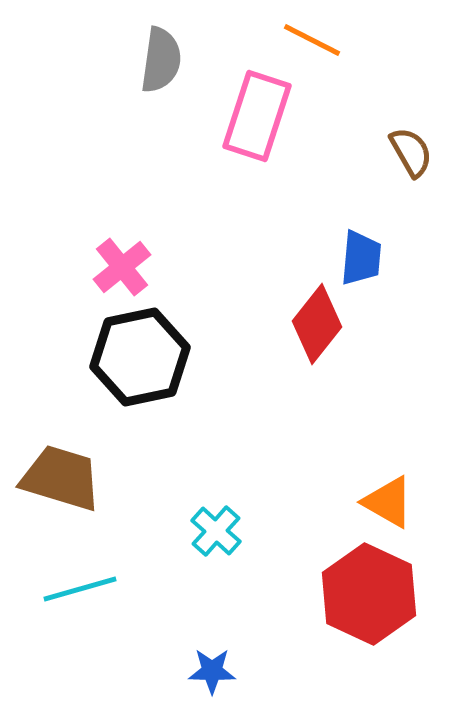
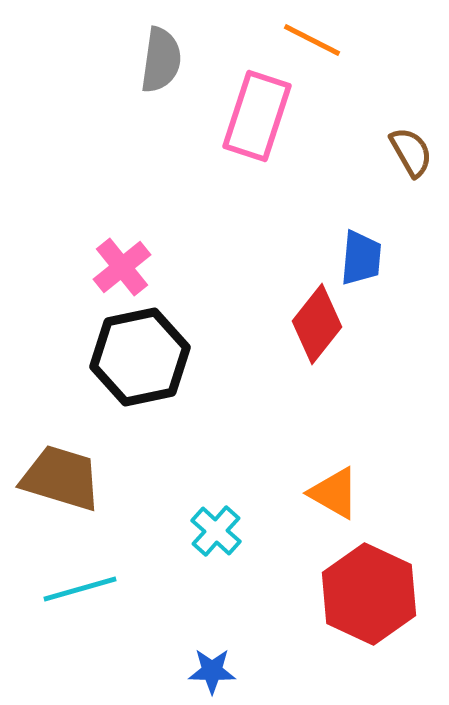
orange triangle: moved 54 px left, 9 px up
